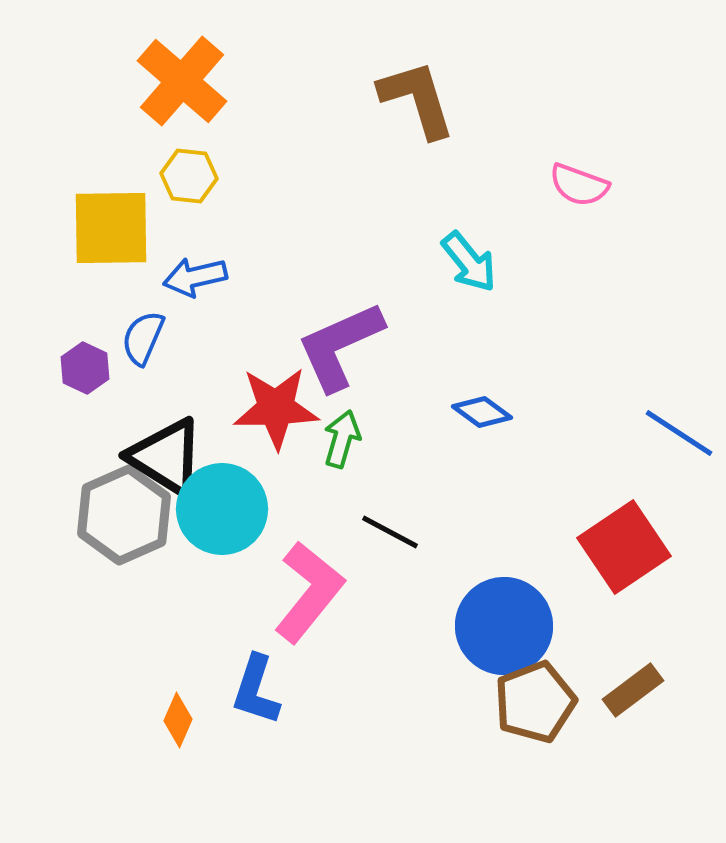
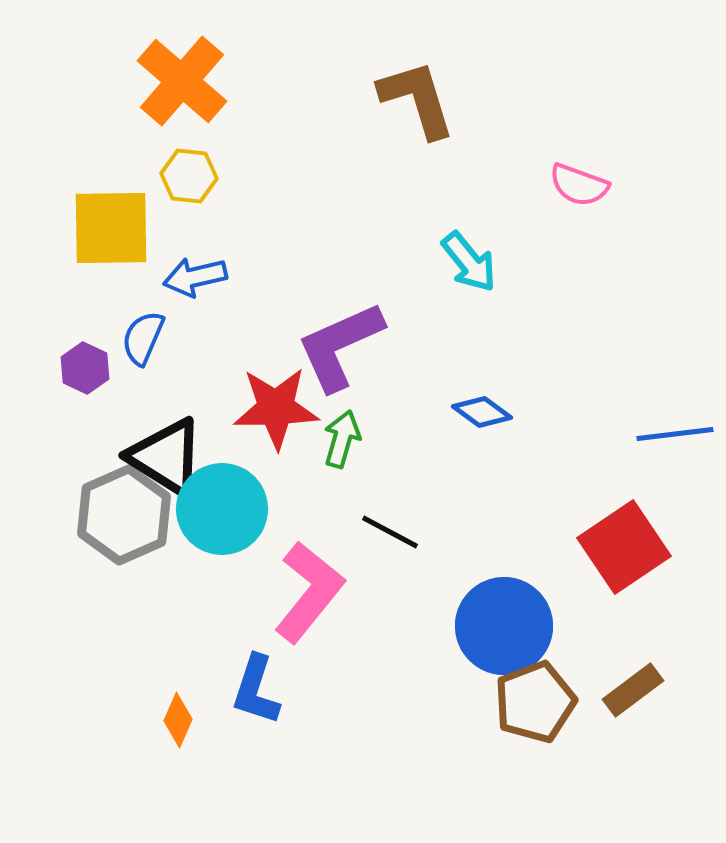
blue line: moved 4 px left, 1 px down; rotated 40 degrees counterclockwise
